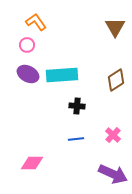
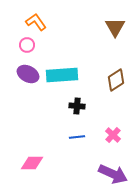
blue line: moved 1 px right, 2 px up
